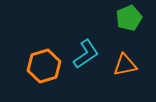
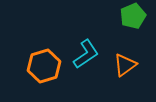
green pentagon: moved 4 px right, 2 px up
orange triangle: rotated 25 degrees counterclockwise
